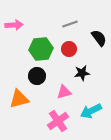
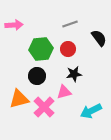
red circle: moved 1 px left
black star: moved 8 px left, 1 px down
pink cross: moved 14 px left, 14 px up; rotated 10 degrees counterclockwise
